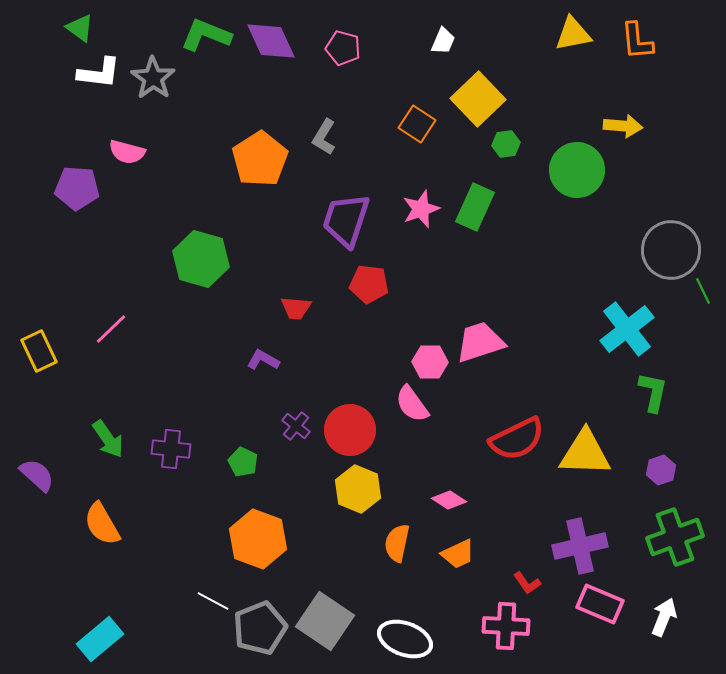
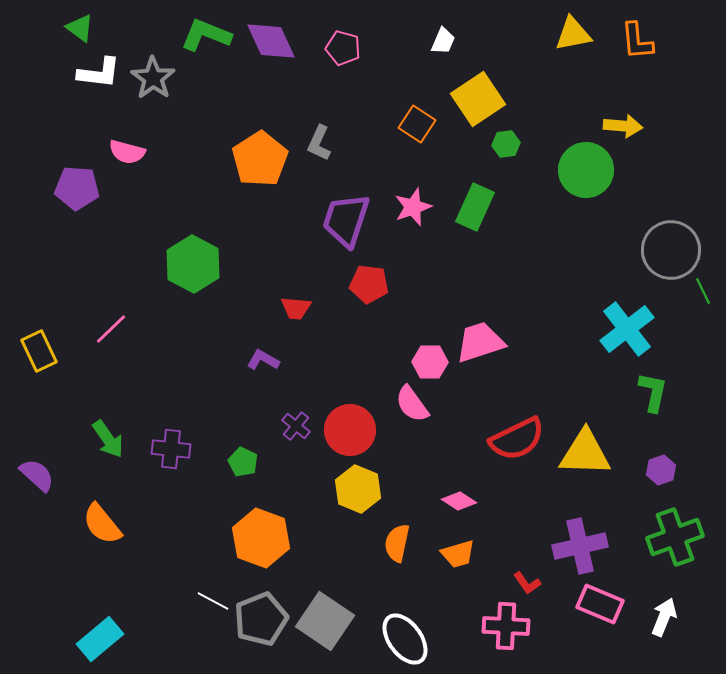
yellow square at (478, 99): rotated 10 degrees clockwise
gray L-shape at (324, 137): moved 5 px left, 6 px down; rotated 6 degrees counterclockwise
green circle at (577, 170): moved 9 px right
pink star at (421, 209): moved 8 px left, 2 px up
green hexagon at (201, 259): moved 8 px left, 5 px down; rotated 12 degrees clockwise
pink diamond at (449, 500): moved 10 px right, 1 px down
orange semicircle at (102, 524): rotated 9 degrees counterclockwise
orange hexagon at (258, 539): moved 3 px right, 1 px up
orange trapezoid at (458, 554): rotated 9 degrees clockwise
gray pentagon at (260, 628): moved 1 px right, 9 px up
white ellipse at (405, 639): rotated 34 degrees clockwise
